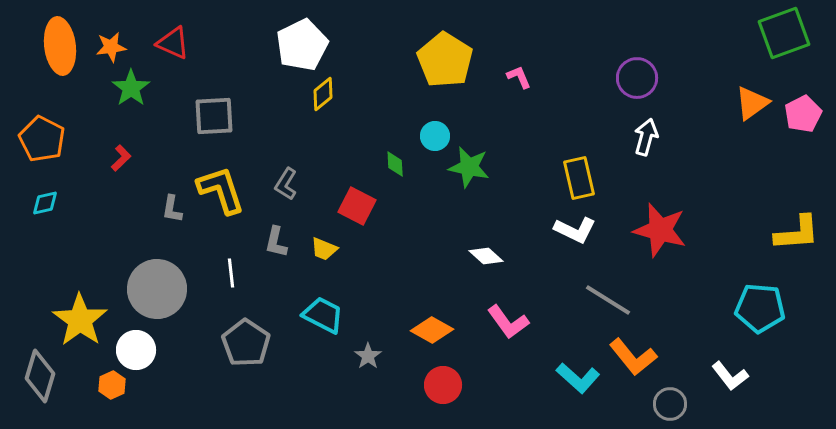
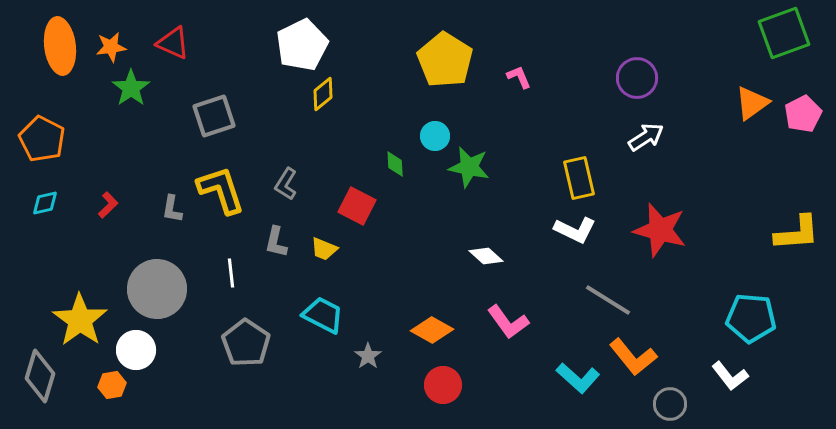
gray square at (214, 116): rotated 15 degrees counterclockwise
white arrow at (646, 137): rotated 42 degrees clockwise
red L-shape at (121, 158): moved 13 px left, 47 px down
cyan pentagon at (760, 308): moved 9 px left, 10 px down
orange hexagon at (112, 385): rotated 16 degrees clockwise
